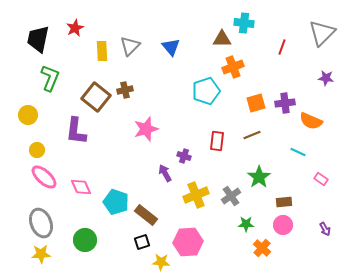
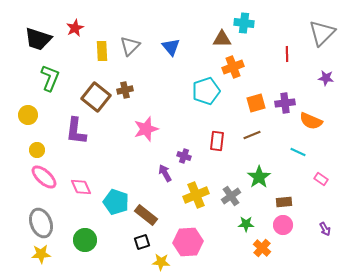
black trapezoid at (38, 39): rotated 84 degrees counterclockwise
red line at (282, 47): moved 5 px right, 7 px down; rotated 21 degrees counterclockwise
